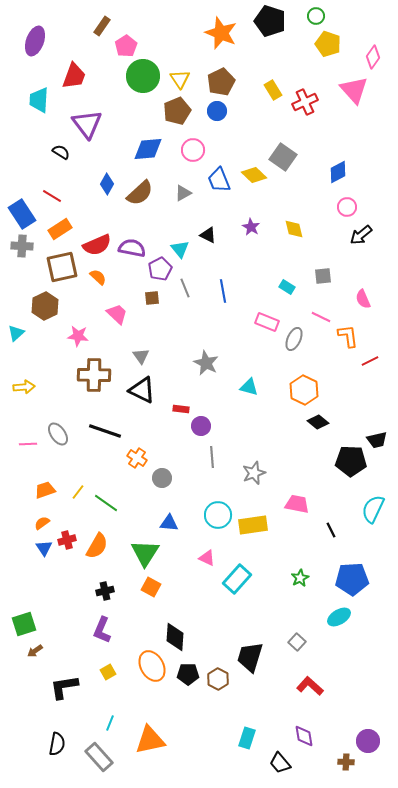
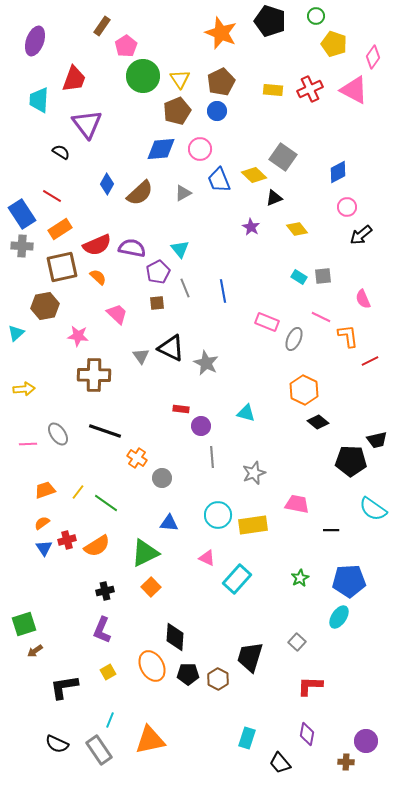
yellow pentagon at (328, 44): moved 6 px right
red trapezoid at (74, 76): moved 3 px down
yellow rectangle at (273, 90): rotated 54 degrees counterclockwise
pink triangle at (354, 90): rotated 20 degrees counterclockwise
red cross at (305, 102): moved 5 px right, 13 px up
blue diamond at (148, 149): moved 13 px right
pink circle at (193, 150): moved 7 px right, 1 px up
yellow diamond at (294, 229): moved 3 px right; rotated 25 degrees counterclockwise
black triangle at (208, 235): moved 66 px right, 37 px up; rotated 48 degrees counterclockwise
purple pentagon at (160, 269): moved 2 px left, 3 px down
cyan rectangle at (287, 287): moved 12 px right, 10 px up
brown square at (152, 298): moved 5 px right, 5 px down
brown hexagon at (45, 306): rotated 16 degrees clockwise
yellow arrow at (24, 387): moved 2 px down
cyan triangle at (249, 387): moved 3 px left, 26 px down
black triangle at (142, 390): moved 29 px right, 42 px up
cyan semicircle at (373, 509): rotated 80 degrees counterclockwise
black line at (331, 530): rotated 63 degrees counterclockwise
orange semicircle at (97, 546): rotated 28 degrees clockwise
green triangle at (145, 553): rotated 32 degrees clockwise
blue pentagon at (352, 579): moved 3 px left, 2 px down
orange square at (151, 587): rotated 18 degrees clockwise
cyan ellipse at (339, 617): rotated 25 degrees counterclockwise
red L-shape at (310, 686): rotated 40 degrees counterclockwise
cyan line at (110, 723): moved 3 px up
purple diamond at (304, 736): moved 3 px right, 2 px up; rotated 20 degrees clockwise
purple circle at (368, 741): moved 2 px left
black semicircle at (57, 744): rotated 105 degrees clockwise
gray rectangle at (99, 757): moved 7 px up; rotated 8 degrees clockwise
